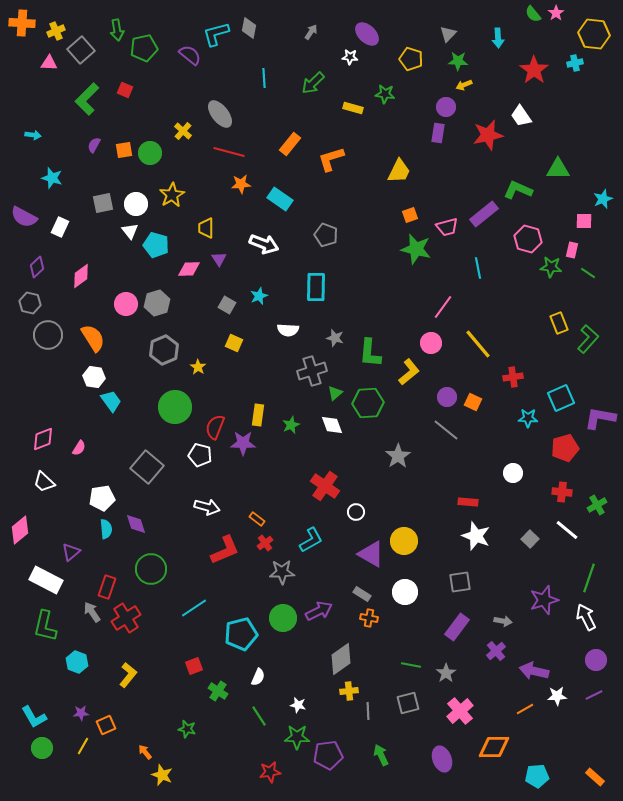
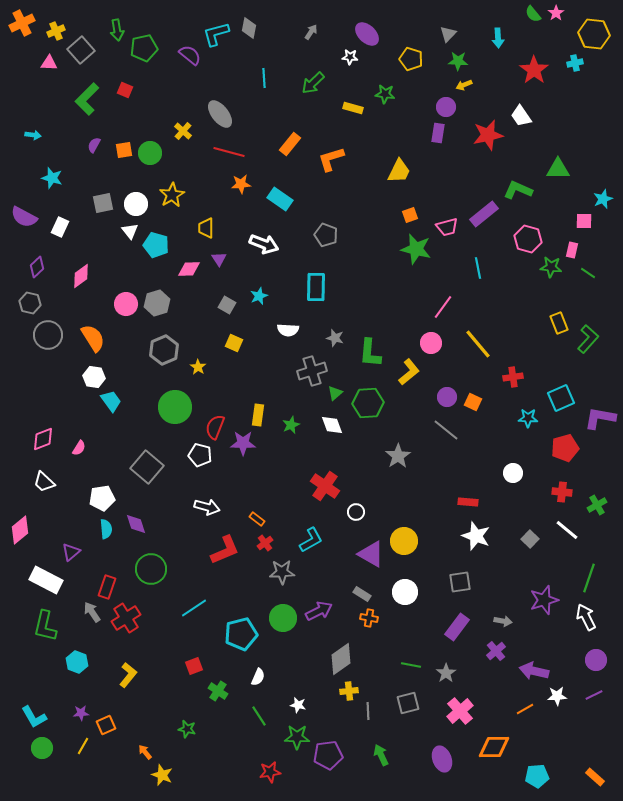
orange cross at (22, 23): rotated 30 degrees counterclockwise
